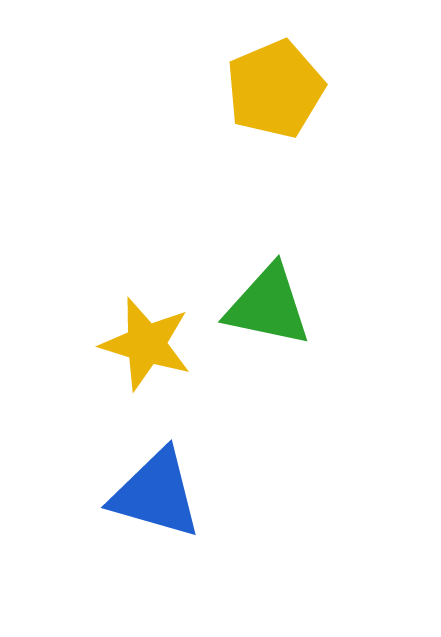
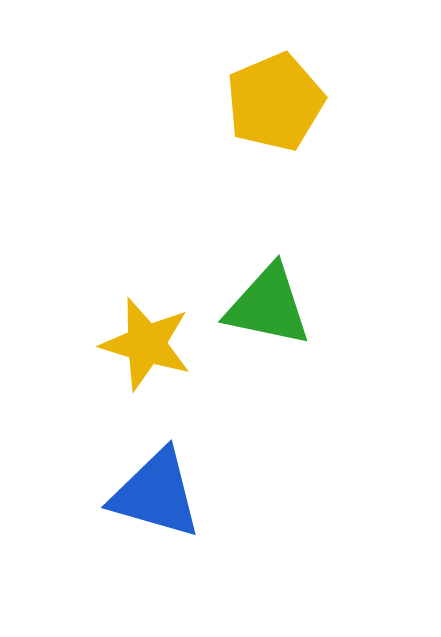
yellow pentagon: moved 13 px down
